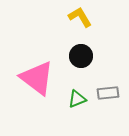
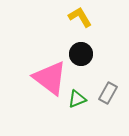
black circle: moved 2 px up
pink triangle: moved 13 px right
gray rectangle: rotated 55 degrees counterclockwise
